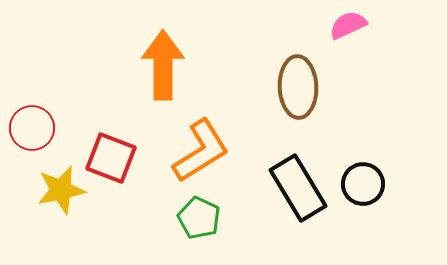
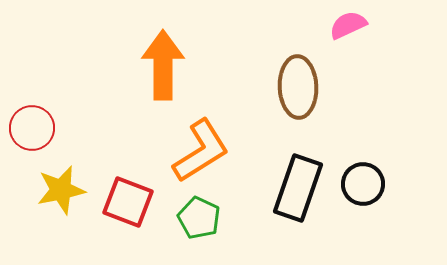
red square: moved 17 px right, 44 px down
black rectangle: rotated 50 degrees clockwise
